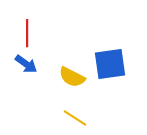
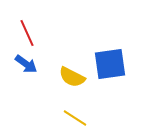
red line: rotated 24 degrees counterclockwise
